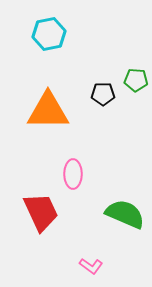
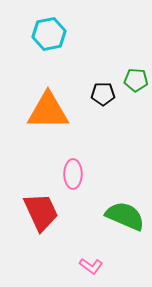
green semicircle: moved 2 px down
